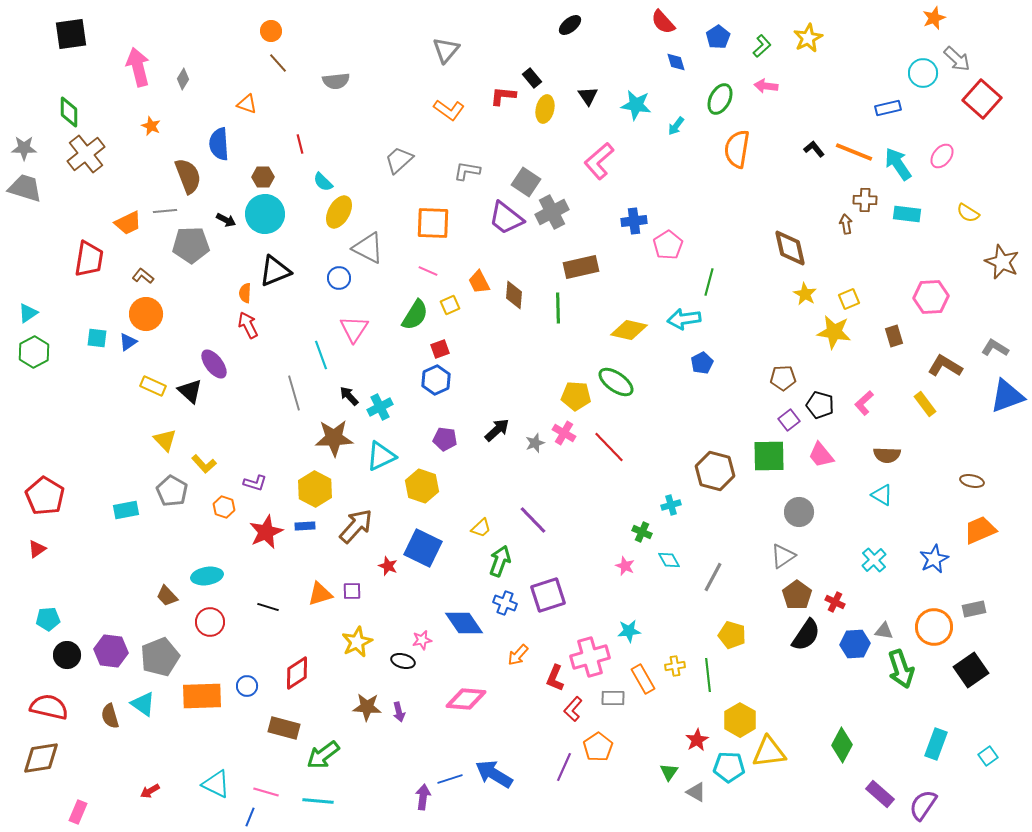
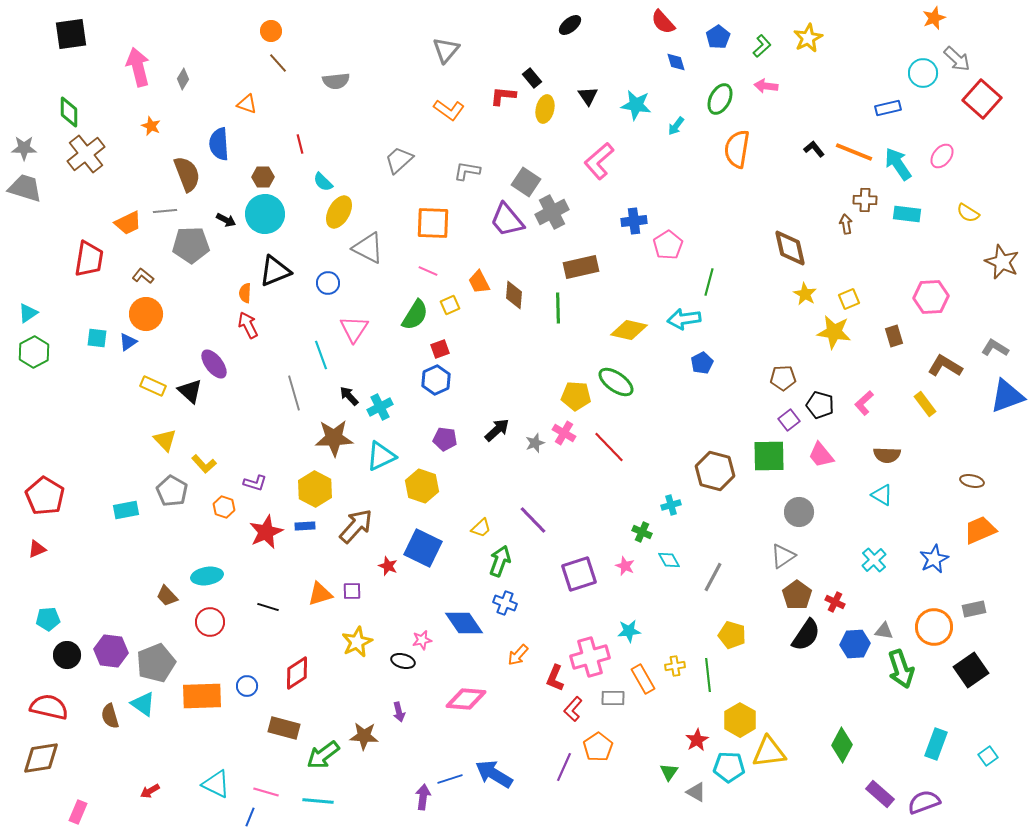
brown semicircle at (188, 176): moved 1 px left, 2 px up
purple trapezoid at (506, 218): moved 1 px right, 2 px down; rotated 12 degrees clockwise
blue circle at (339, 278): moved 11 px left, 5 px down
red triangle at (37, 549): rotated 12 degrees clockwise
purple square at (548, 595): moved 31 px right, 21 px up
gray pentagon at (160, 657): moved 4 px left, 6 px down
brown star at (367, 707): moved 3 px left, 29 px down
purple semicircle at (923, 805): moved 1 px right, 3 px up; rotated 36 degrees clockwise
